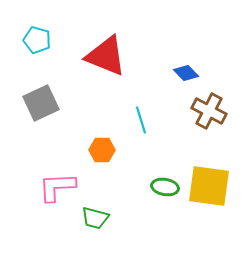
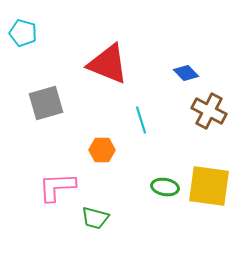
cyan pentagon: moved 14 px left, 7 px up
red triangle: moved 2 px right, 8 px down
gray square: moved 5 px right; rotated 9 degrees clockwise
